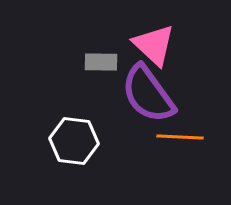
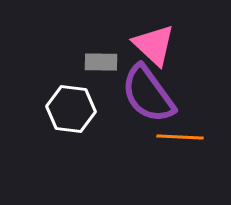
white hexagon: moved 3 px left, 32 px up
